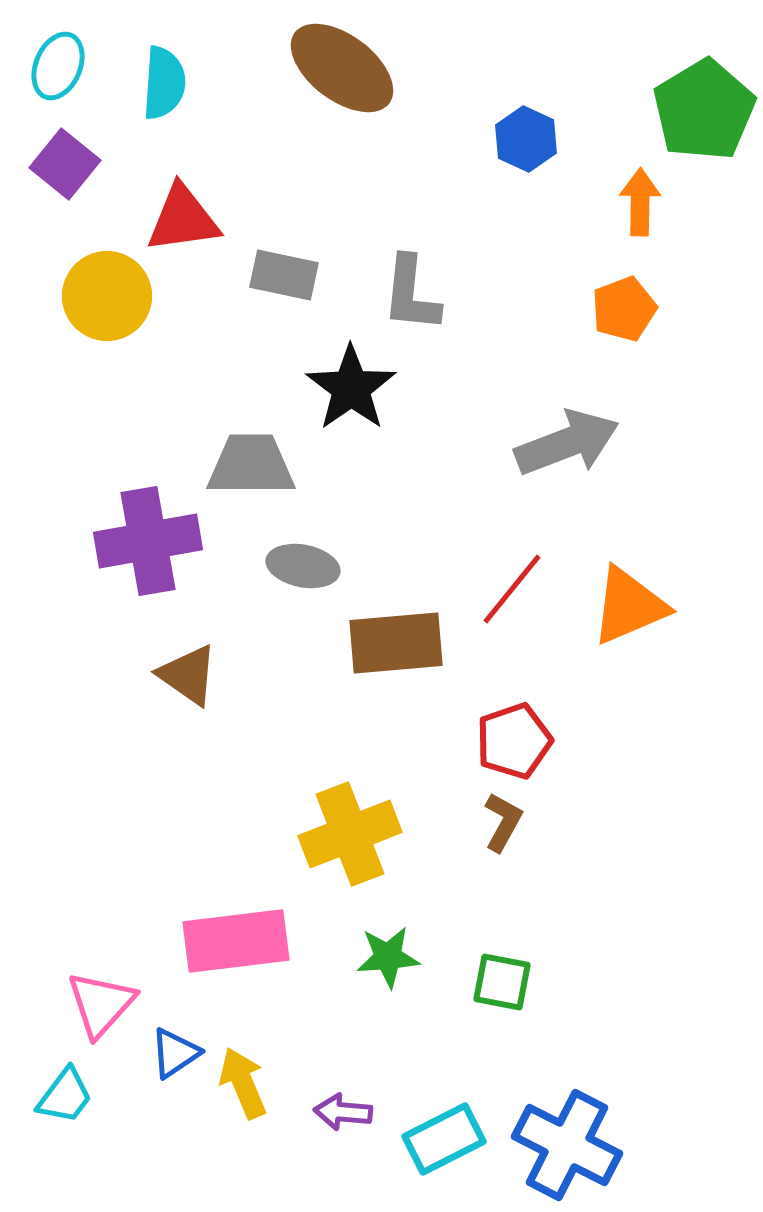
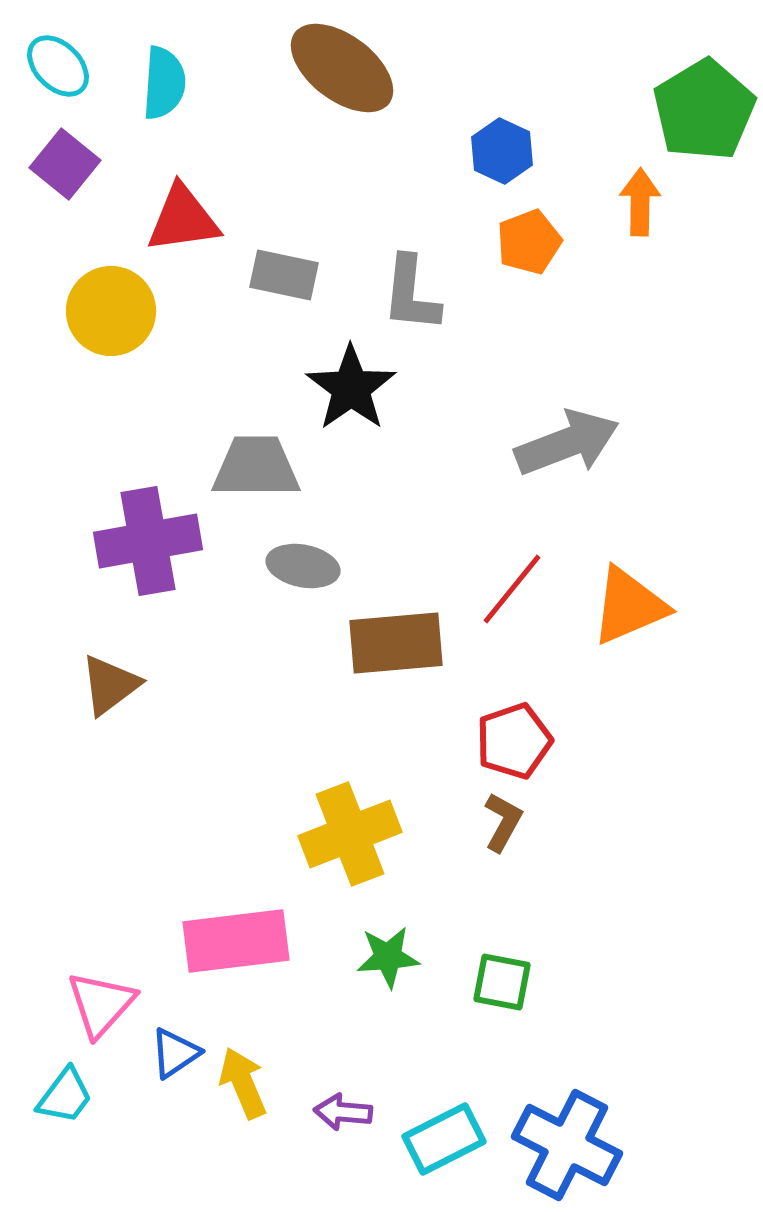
cyan ellipse: rotated 68 degrees counterclockwise
blue hexagon: moved 24 px left, 12 px down
yellow circle: moved 4 px right, 15 px down
orange pentagon: moved 95 px left, 67 px up
gray trapezoid: moved 5 px right, 2 px down
brown triangle: moved 78 px left, 10 px down; rotated 48 degrees clockwise
